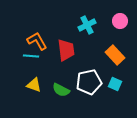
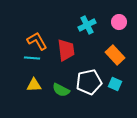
pink circle: moved 1 px left, 1 px down
cyan line: moved 1 px right, 2 px down
yellow triangle: rotated 21 degrees counterclockwise
